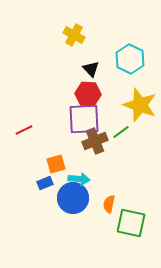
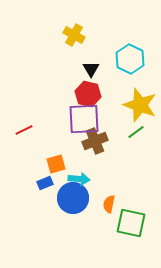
black triangle: rotated 12 degrees clockwise
red hexagon: rotated 10 degrees clockwise
green line: moved 15 px right
